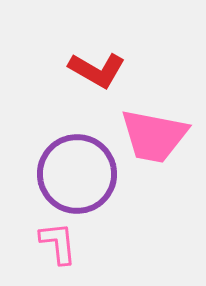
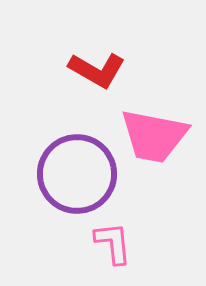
pink L-shape: moved 55 px right
